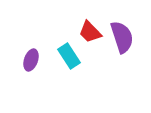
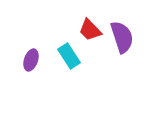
red trapezoid: moved 2 px up
